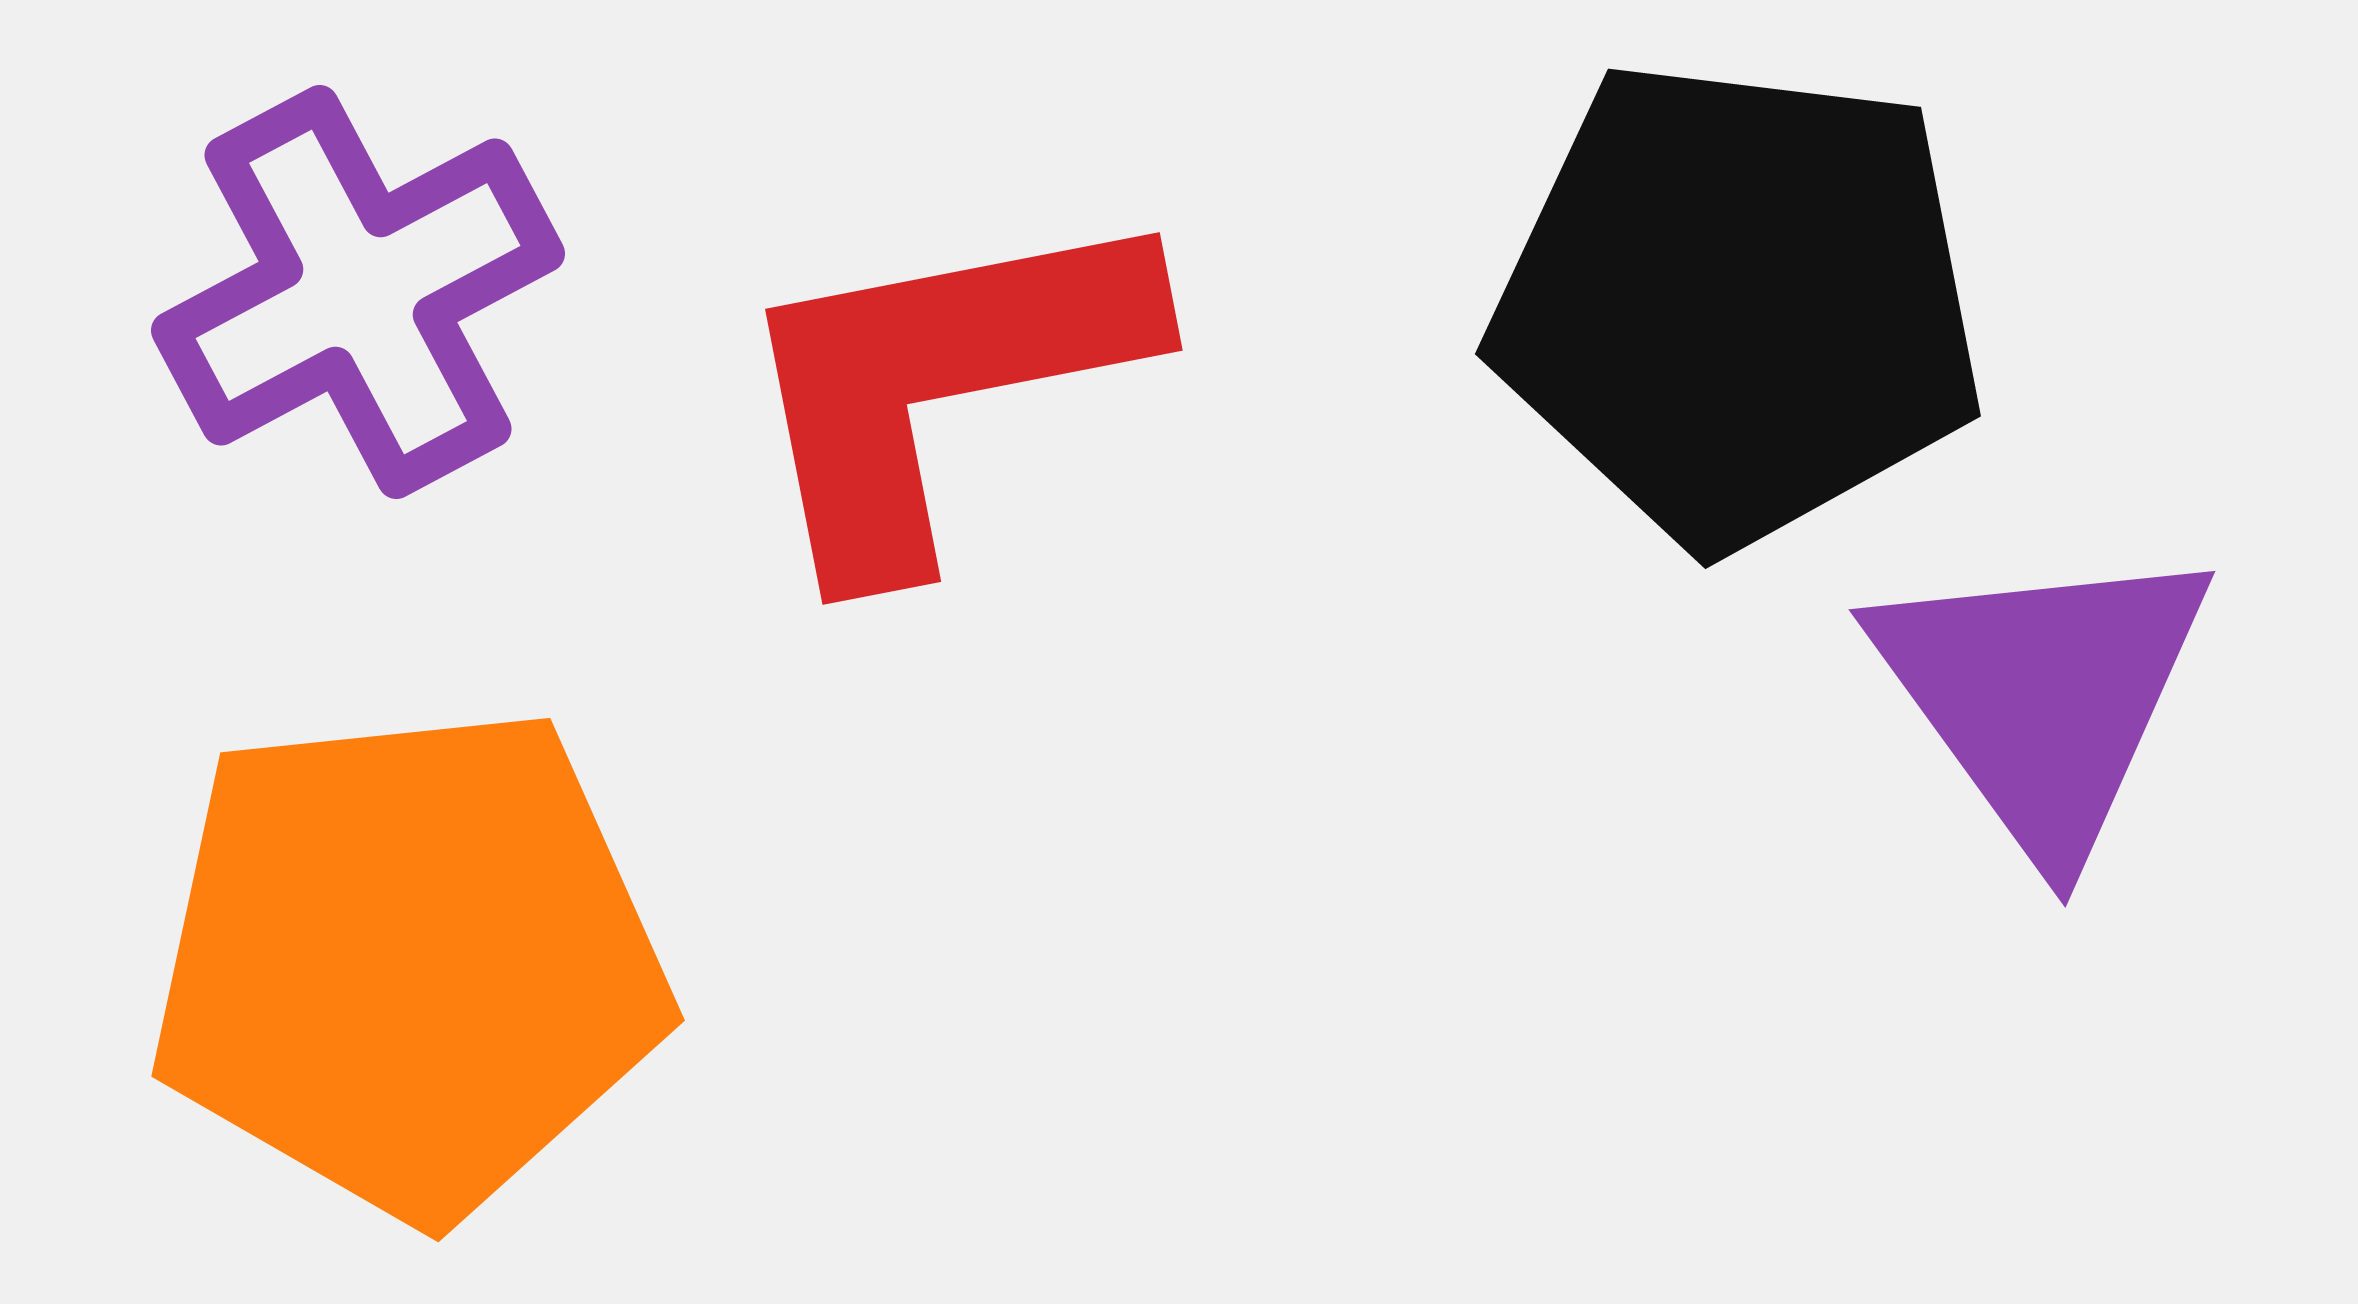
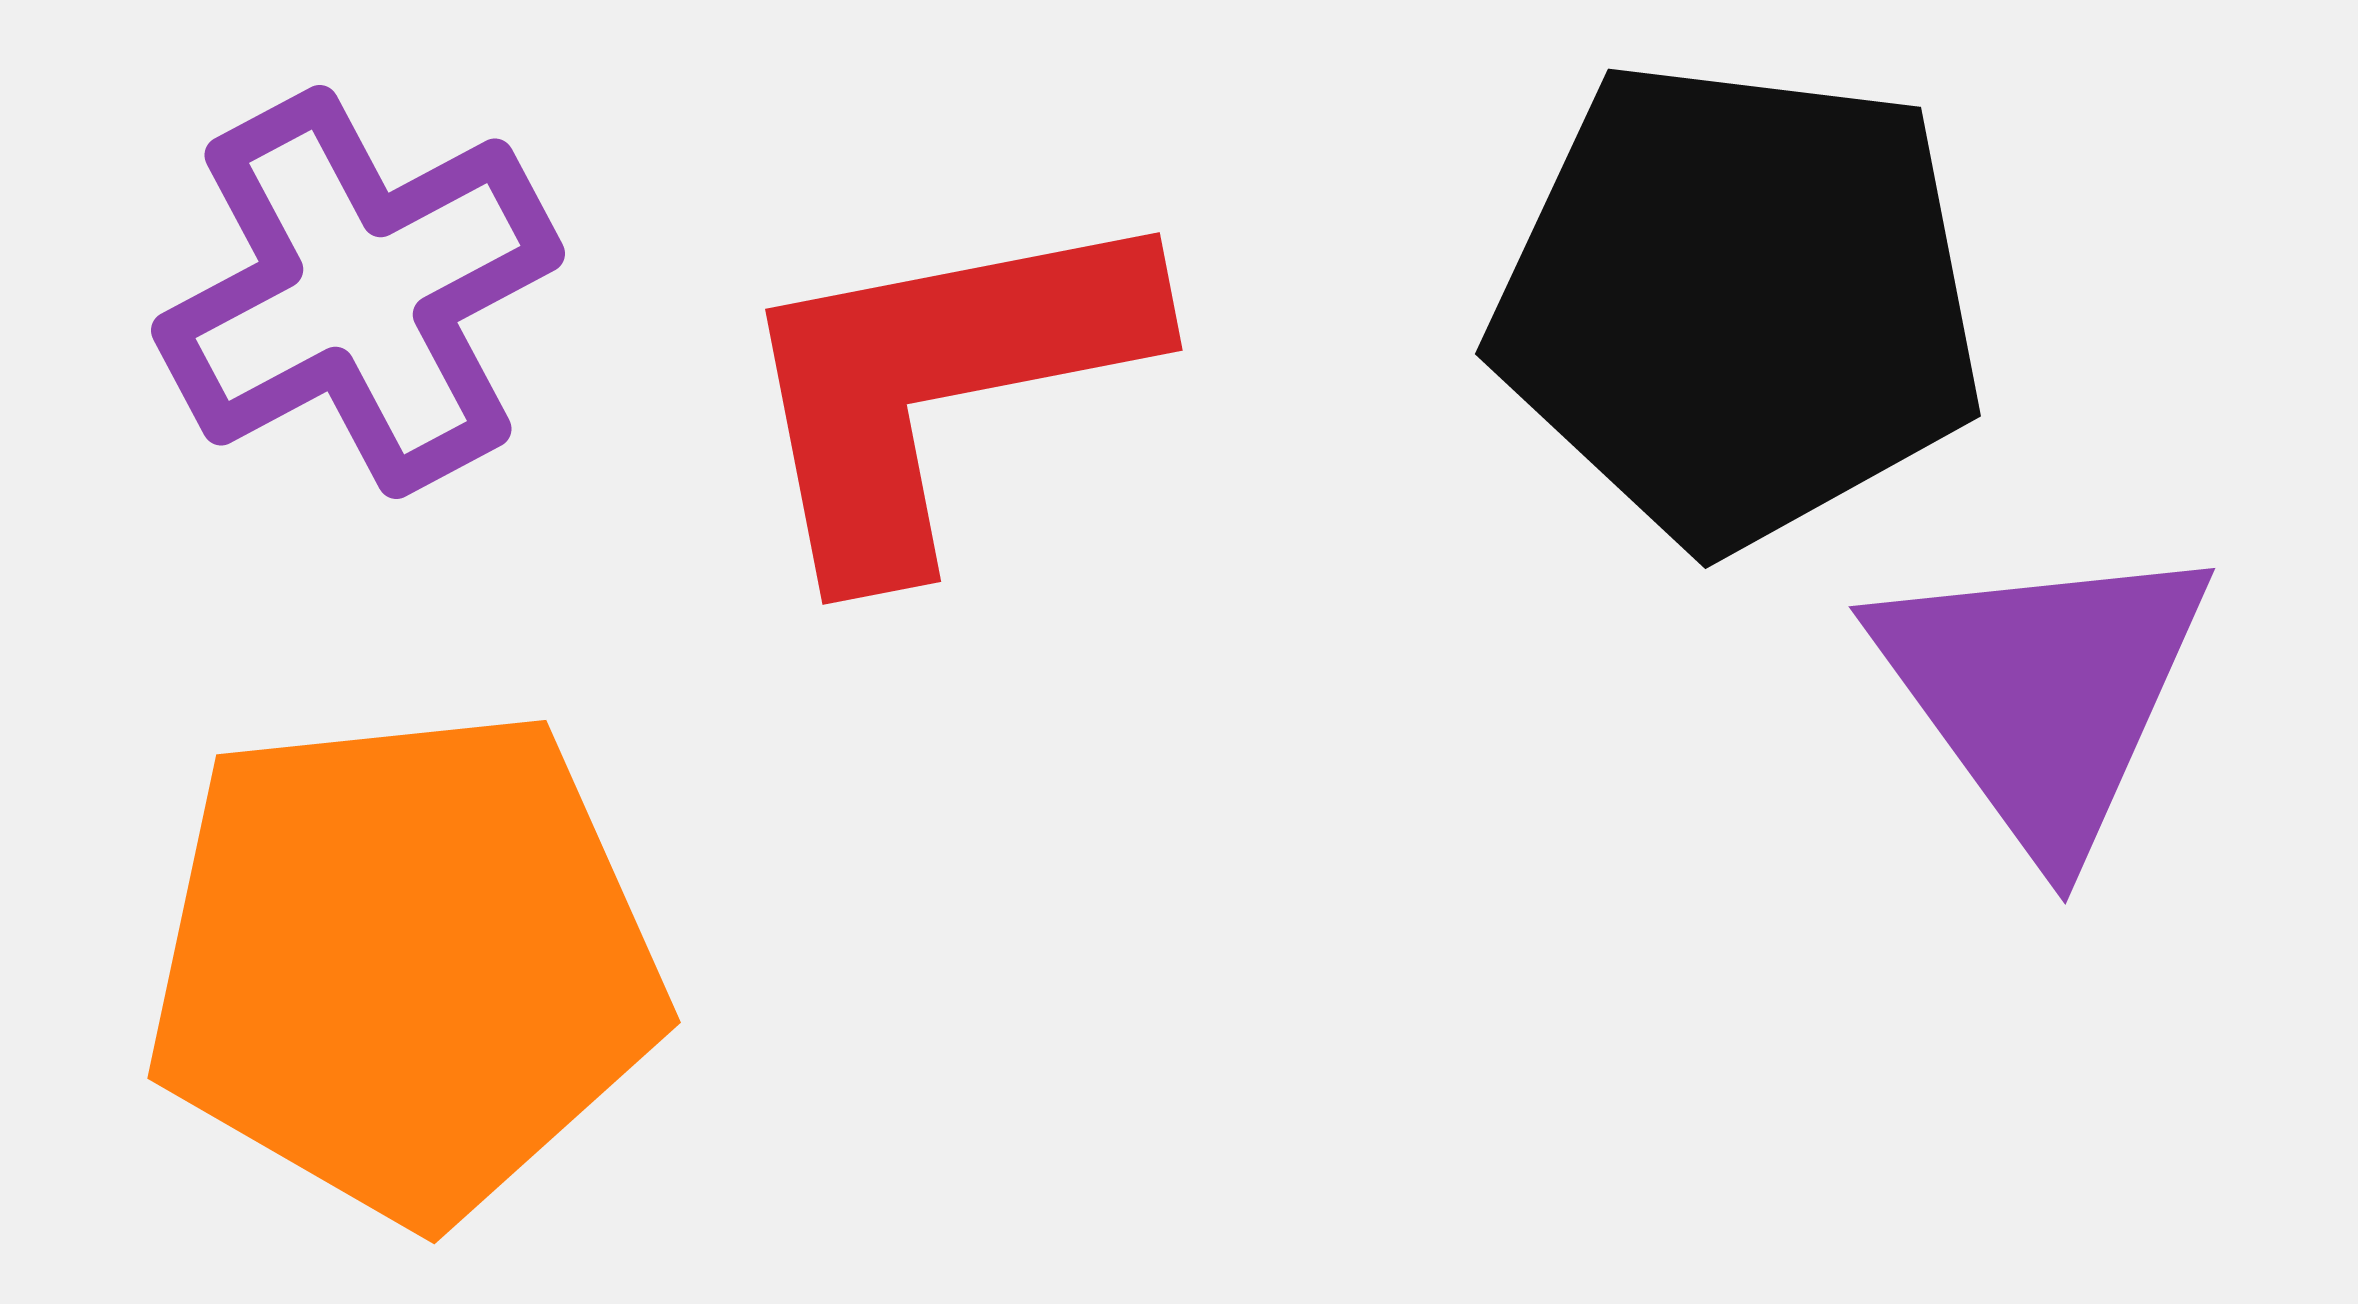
purple triangle: moved 3 px up
orange pentagon: moved 4 px left, 2 px down
